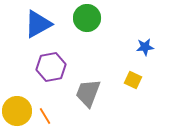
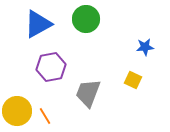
green circle: moved 1 px left, 1 px down
